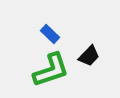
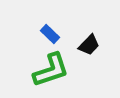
black trapezoid: moved 11 px up
